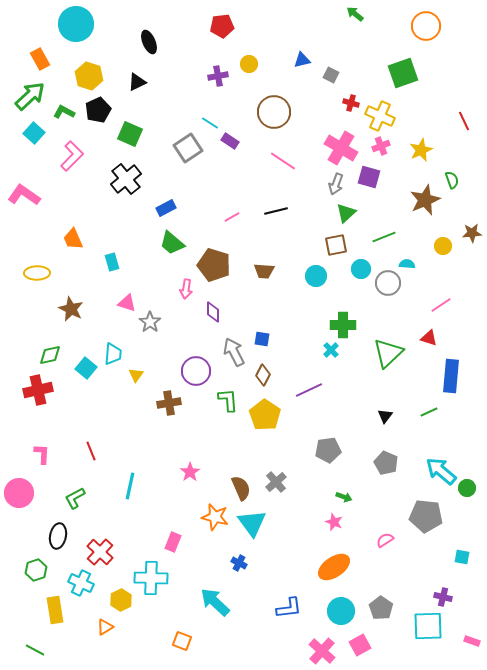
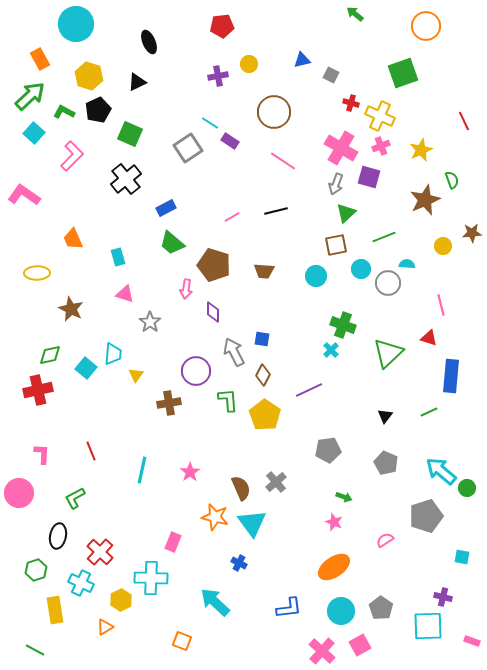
cyan rectangle at (112, 262): moved 6 px right, 5 px up
pink triangle at (127, 303): moved 2 px left, 9 px up
pink line at (441, 305): rotated 70 degrees counterclockwise
green cross at (343, 325): rotated 20 degrees clockwise
cyan line at (130, 486): moved 12 px right, 16 px up
gray pentagon at (426, 516): rotated 24 degrees counterclockwise
